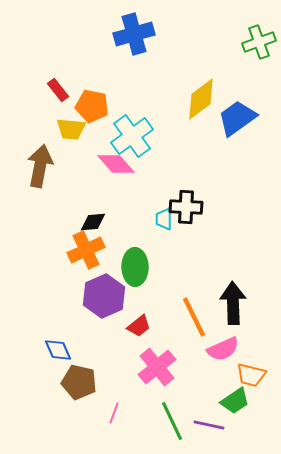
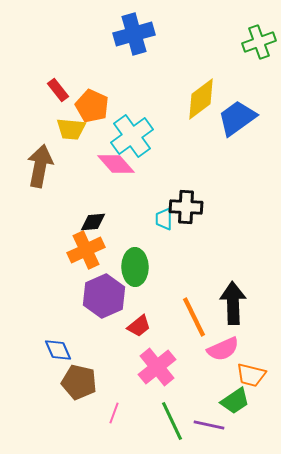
orange pentagon: rotated 12 degrees clockwise
